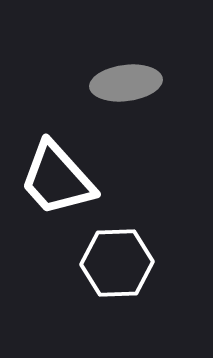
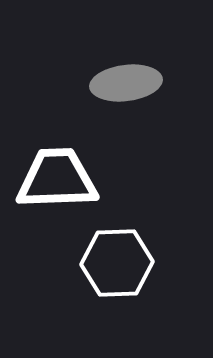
white trapezoid: rotated 130 degrees clockwise
